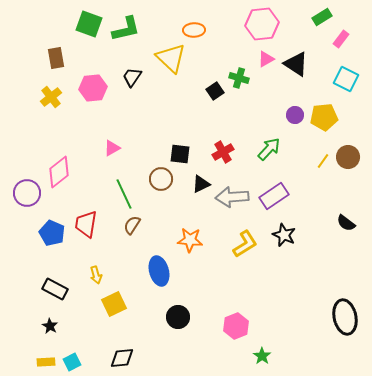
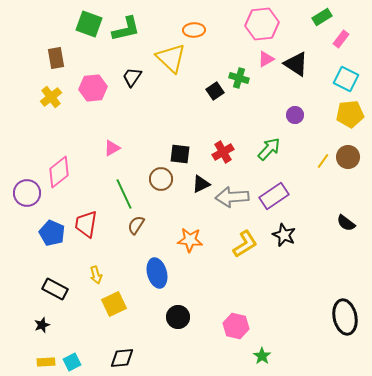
yellow pentagon at (324, 117): moved 26 px right, 3 px up
brown semicircle at (132, 225): moved 4 px right
blue ellipse at (159, 271): moved 2 px left, 2 px down
black star at (50, 326): moved 8 px left, 1 px up; rotated 21 degrees clockwise
pink hexagon at (236, 326): rotated 25 degrees counterclockwise
